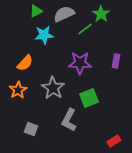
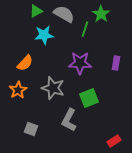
gray semicircle: rotated 55 degrees clockwise
green line: rotated 35 degrees counterclockwise
purple rectangle: moved 2 px down
gray star: rotated 15 degrees counterclockwise
